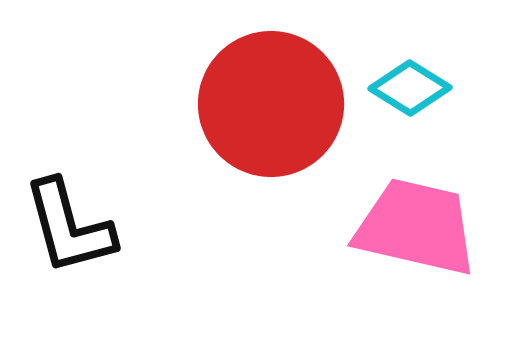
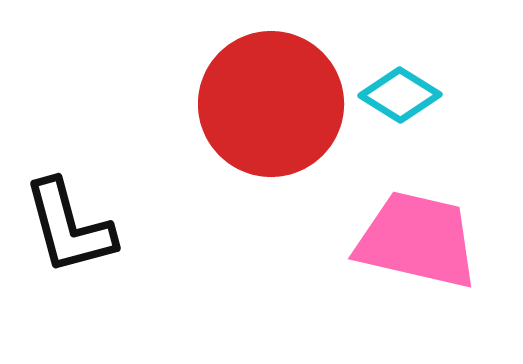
cyan diamond: moved 10 px left, 7 px down
pink trapezoid: moved 1 px right, 13 px down
